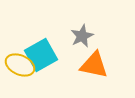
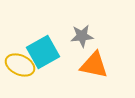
gray star: rotated 20 degrees clockwise
cyan square: moved 2 px right, 3 px up
